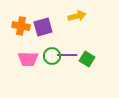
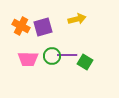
yellow arrow: moved 3 px down
orange cross: rotated 18 degrees clockwise
green square: moved 2 px left, 3 px down
